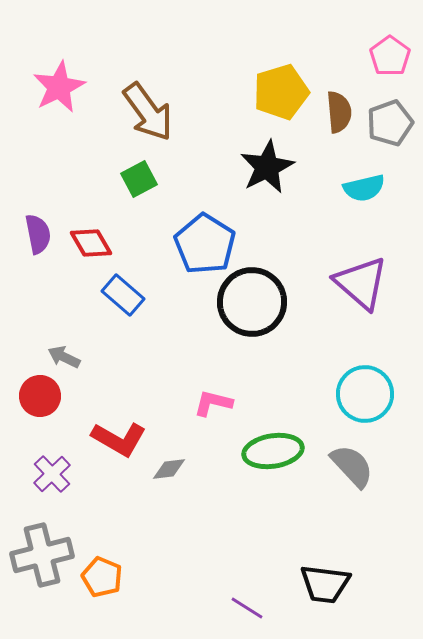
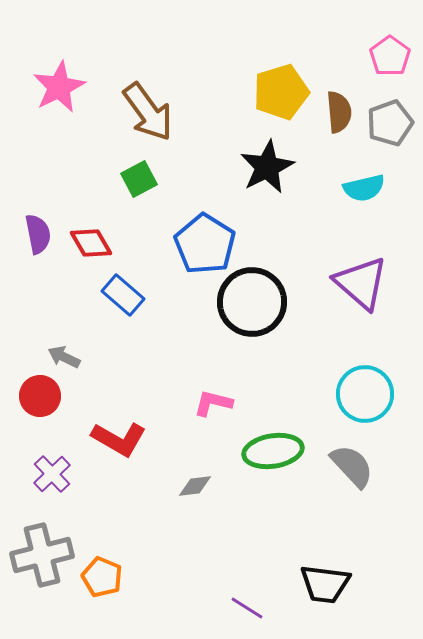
gray diamond: moved 26 px right, 17 px down
